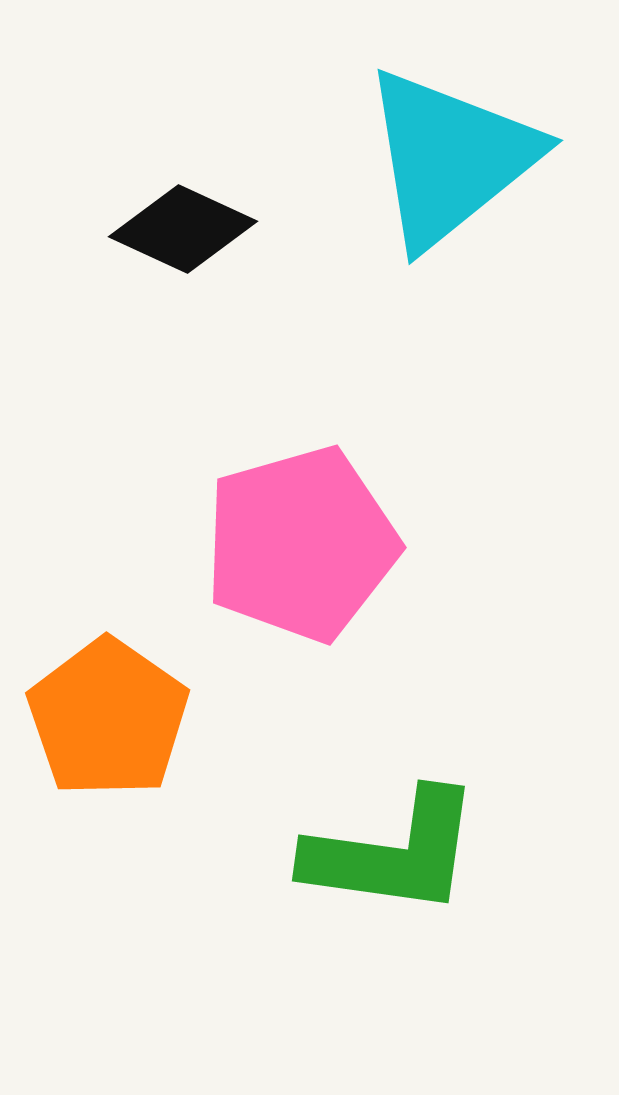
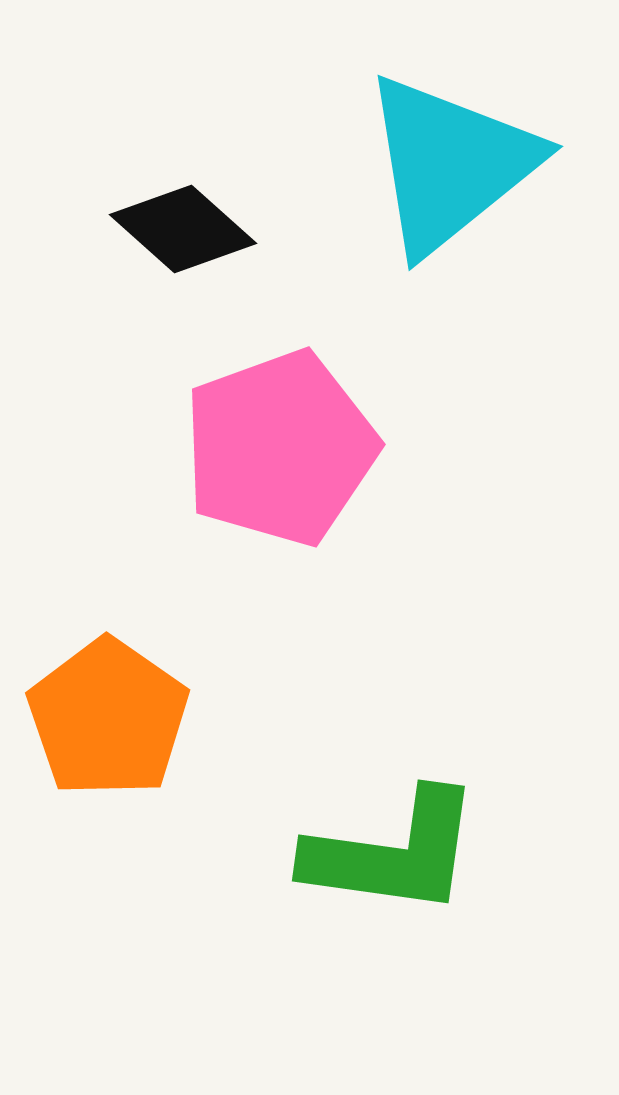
cyan triangle: moved 6 px down
black diamond: rotated 17 degrees clockwise
pink pentagon: moved 21 px left, 96 px up; rotated 4 degrees counterclockwise
